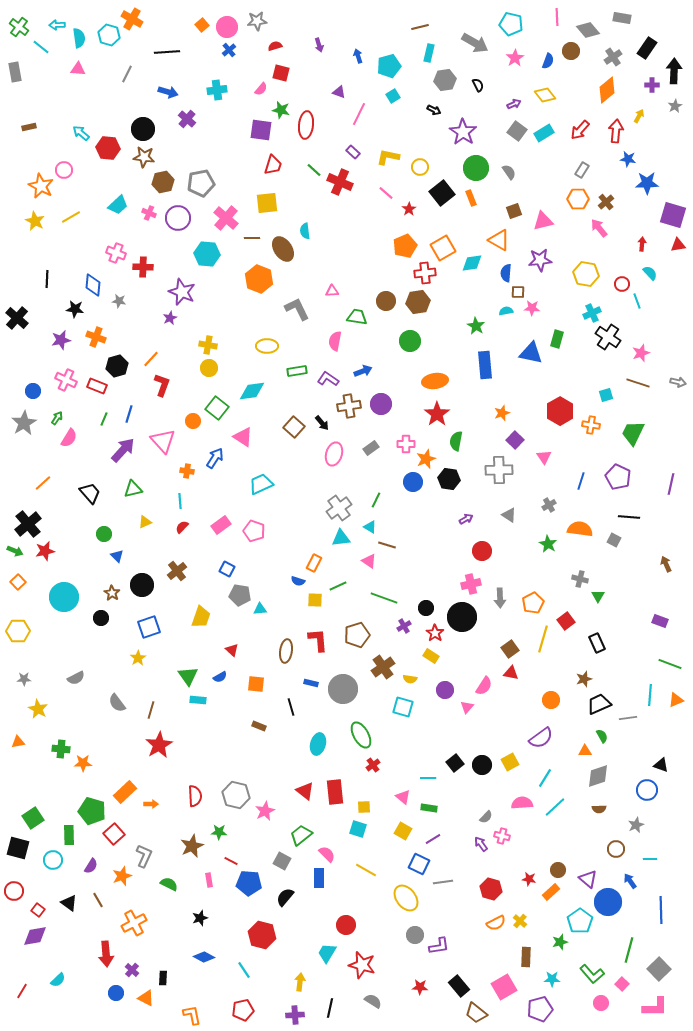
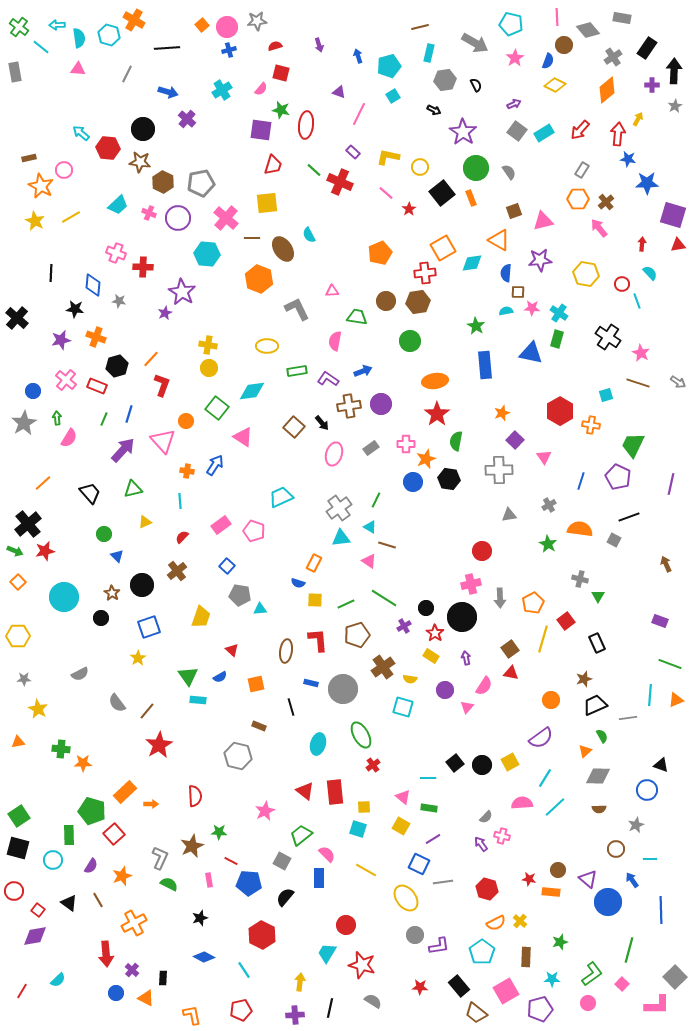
orange cross at (132, 19): moved 2 px right, 1 px down
blue cross at (229, 50): rotated 24 degrees clockwise
brown circle at (571, 51): moved 7 px left, 6 px up
black line at (167, 52): moved 4 px up
black semicircle at (478, 85): moved 2 px left
cyan cross at (217, 90): moved 5 px right; rotated 24 degrees counterclockwise
yellow diamond at (545, 95): moved 10 px right, 10 px up; rotated 25 degrees counterclockwise
yellow arrow at (639, 116): moved 1 px left, 3 px down
brown rectangle at (29, 127): moved 31 px down
red arrow at (616, 131): moved 2 px right, 3 px down
brown star at (144, 157): moved 4 px left, 5 px down
brown hexagon at (163, 182): rotated 20 degrees counterclockwise
cyan semicircle at (305, 231): moved 4 px right, 4 px down; rotated 21 degrees counterclockwise
orange pentagon at (405, 246): moved 25 px left, 7 px down
black line at (47, 279): moved 4 px right, 6 px up
purple star at (182, 292): rotated 8 degrees clockwise
cyan cross at (592, 313): moved 33 px left; rotated 30 degrees counterclockwise
purple star at (170, 318): moved 5 px left, 5 px up
pink star at (641, 353): rotated 24 degrees counterclockwise
pink cross at (66, 380): rotated 15 degrees clockwise
gray arrow at (678, 382): rotated 21 degrees clockwise
green arrow at (57, 418): rotated 40 degrees counterclockwise
orange circle at (193, 421): moved 7 px left
green trapezoid at (633, 433): moved 12 px down
blue arrow at (215, 458): moved 7 px down
cyan trapezoid at (261, 484): moved 20 px right, 13 px down
gray triangle at (509, 515): rotated 42 degrees counterclockwise
black line at (629, 517): rotated 25 degrees counterclockwise
purple arrow at (466, 519): moved 139 px down; rotated 72 degrees counterclockwise
red semicircle at (182, 527): moved 10 px down
blue square at (227, 569): moved 3 px up; rotated 14 degrees clockwise
blue semicircle at (298, 581): moved 2 px down
green line at (338, 586): moved 8 px right, 18 px down
green line at (384, 598): rotated 12 degrees clockwise
yellow hexagon at (18, 631): moved 5 px down
gray semicircle at (76, 678): moved 4 px right, 4 px up
orange square at (256, 684): rotated 18 degrees counterclockwise
black trapezoid at (599, 704): moved 4 px left, 1 px down
brown line at (151, 710): moved 4 px left, 1 px down; rotated 24 degrees clockwise
orange triangle at (585, 751): rotated 40 degrees counterclockwise
gray diamond at (598, 776): rotated 20 degrees clockwise
gray hexagon at (236, 795): moved 2 px right, 39 px up
green square at (33, 818): moved 14 px left, 2 px up
yellow square at (403, 831): moved 2 px left, 5 px up
gray L-shape at (144, 856): moved 16 px right, 2 px down
blue arrow at (630, 881): moved 2 px right, 1 px up
red hexagon at (491, 889): moved 4 px left
orange rectangle at (551, 892): rotated 48 degrees clockwise
cyan pentagon at (580, 921): moved 98 px left, 31 px down
red hexagon at (262, 935): rotated 12 degrees clockwise
gray square at (659, 969): moved 16 px right, 8 px down
green L-shape at (592, 974): rotated 85 degrees counterclockwise
pink square at (504, 987): moved 2 px right, 4 px down
pink circle at (601, 1003): moved 13 px left
pink L-shape at (655, 1007): moved 2 px right, 2 px up
red pentagon at (243, 1010): moved 2 px left
